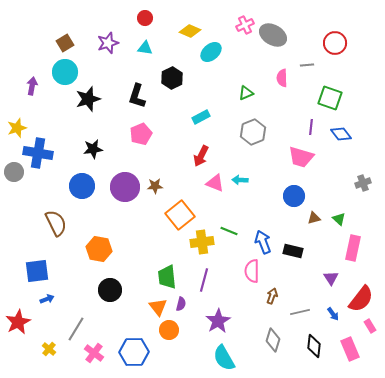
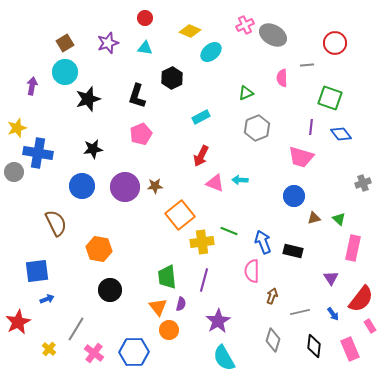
gray hexagon at (253, 132): moved 4 px right, 4 px up
